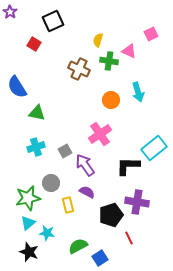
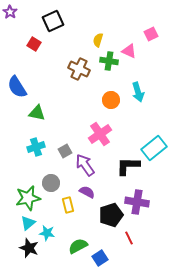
black star: moved 4 px up
